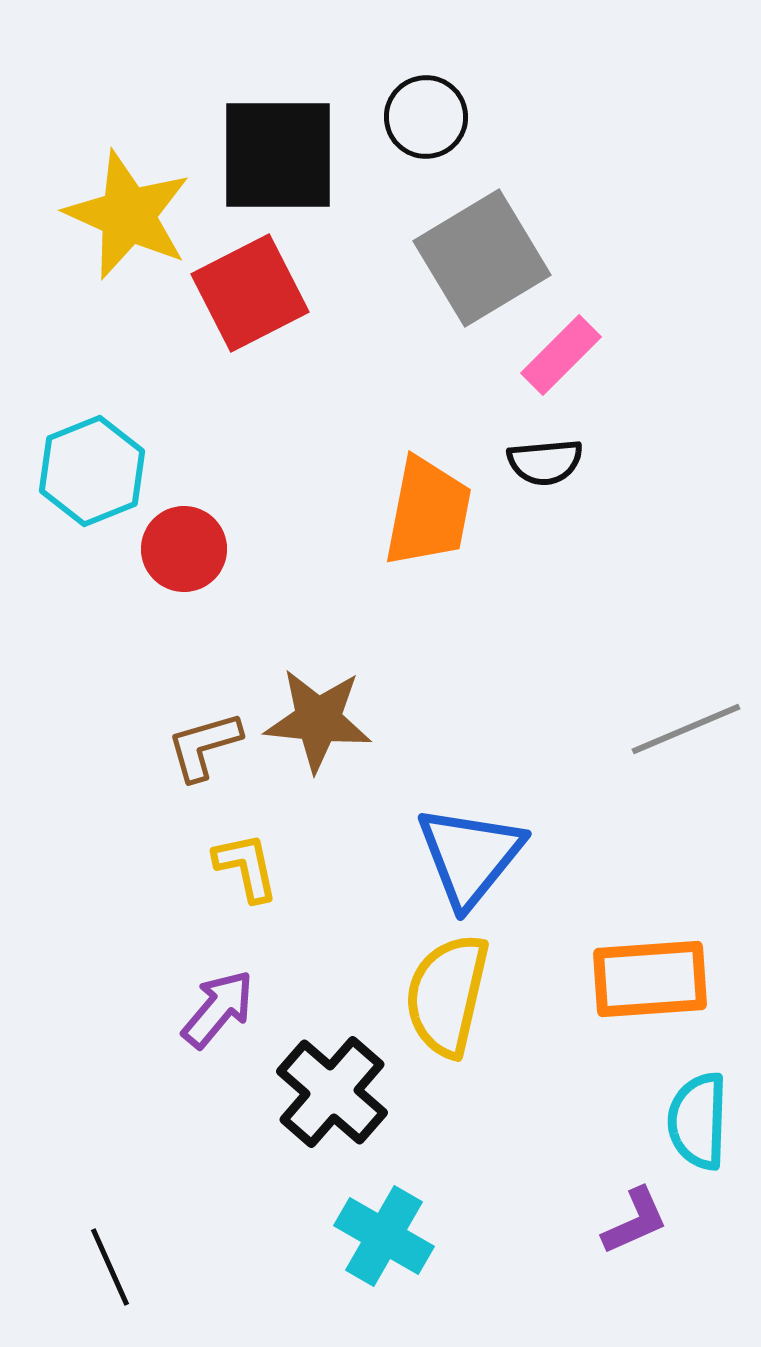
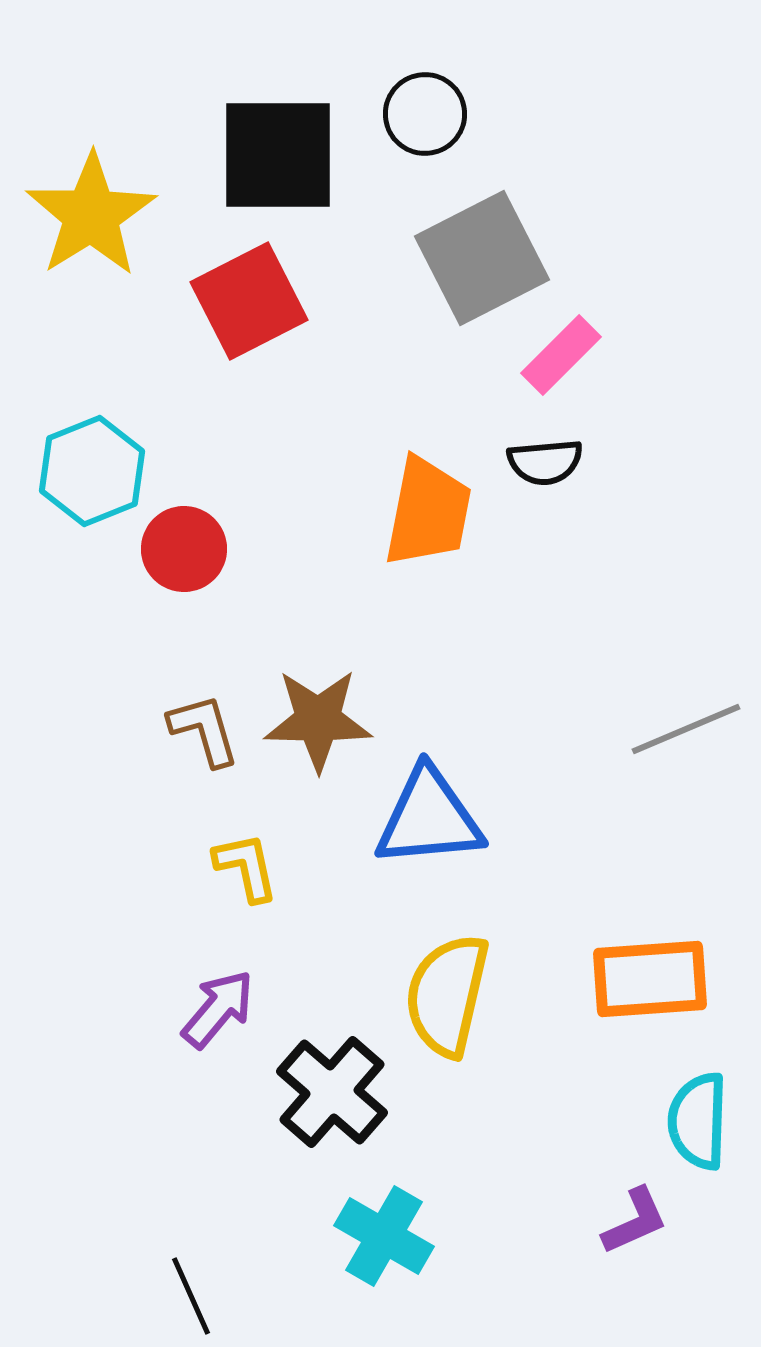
black circle: moved 1 px left, 3 px up
yellow star: moved 37 px left; rotated 16 degrees clockwise
gray square: rotated 4 degrees clockwise
red square: moved 1 px left, 8 px down
brown star: rotated 5 degrees counterclockwise
brown L-shape: moved 16 px up; rotated 90 degrees clockwise
blue triangle: moved 41 px left, 38 px up; rotated 46 degrees clockwise
black line: moved 81 px right, 29 px down
